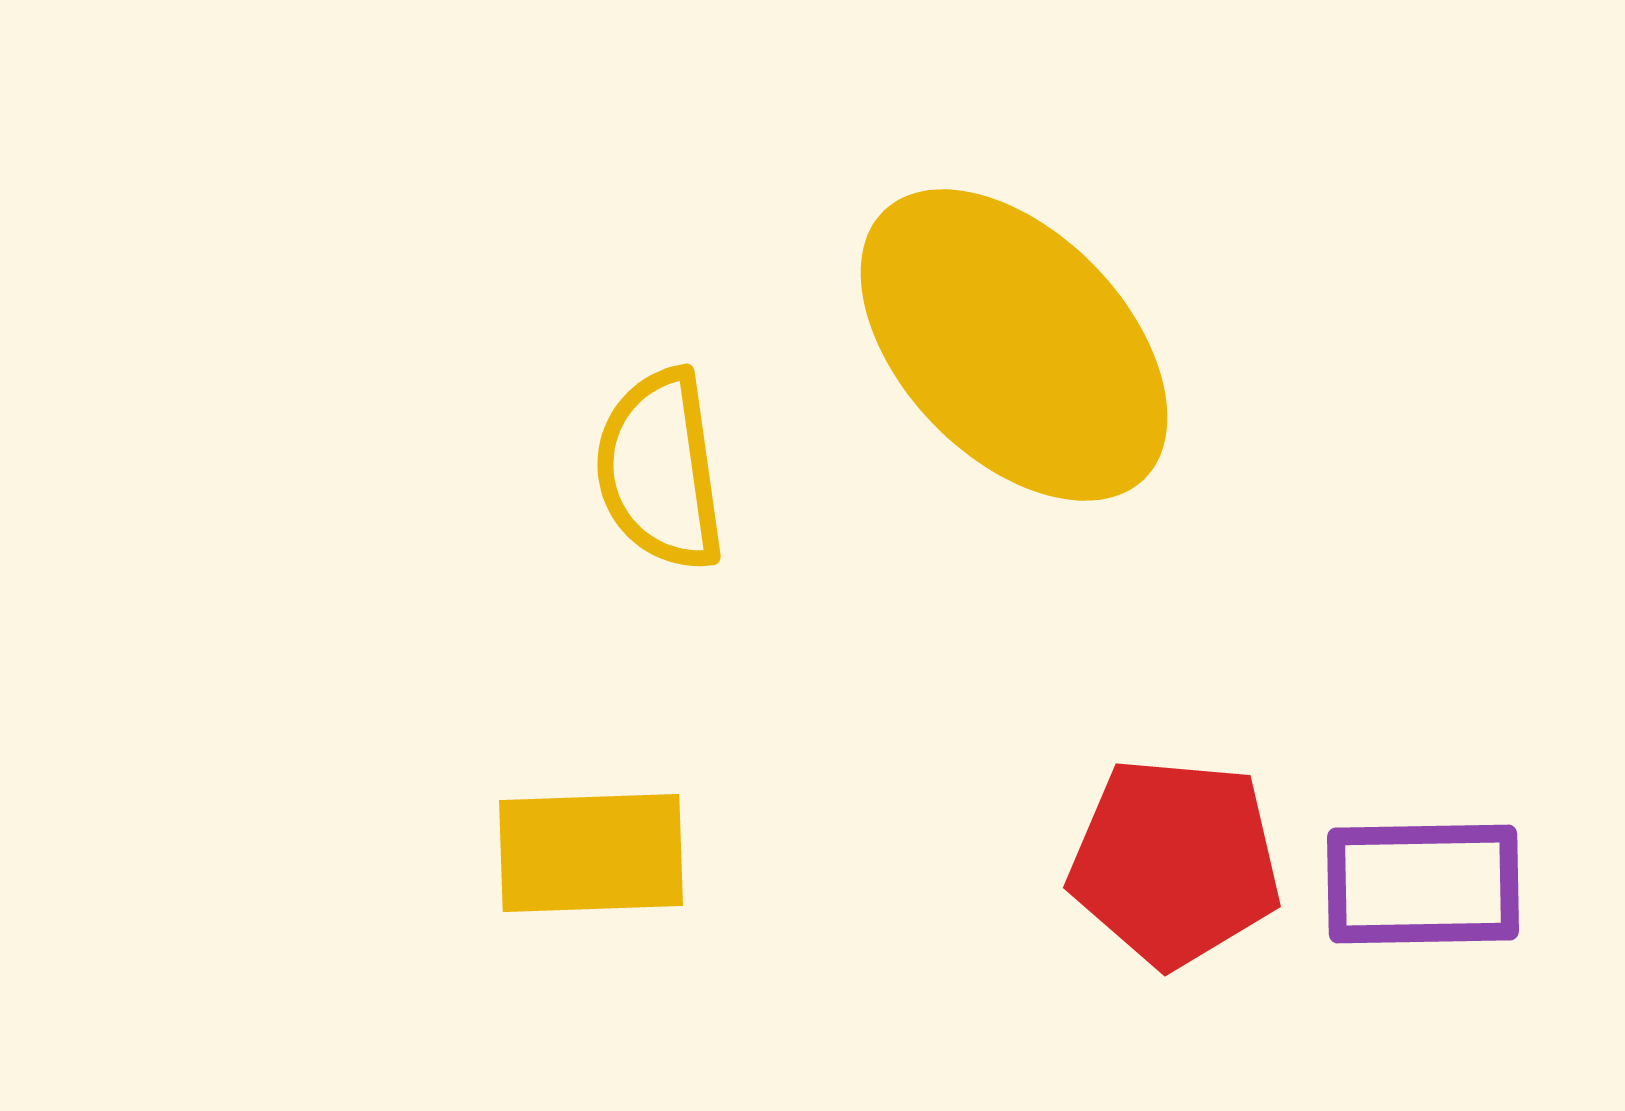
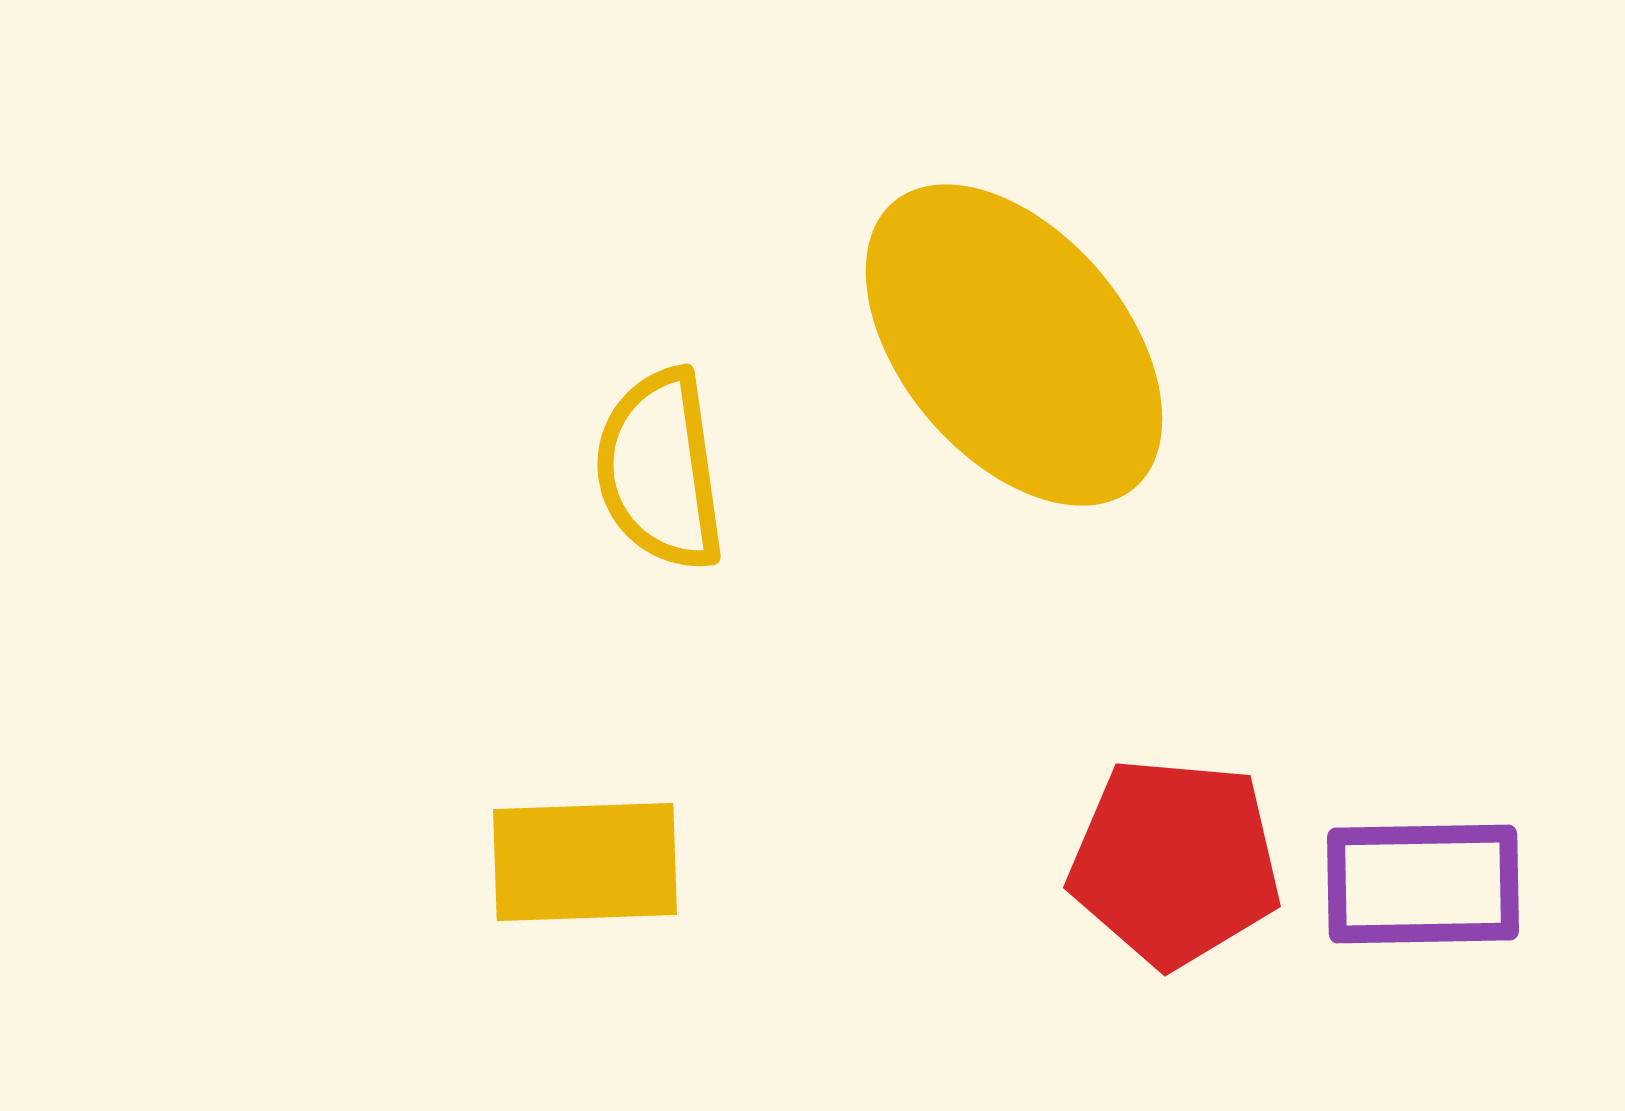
yellow ellipse: rotated 4 degrees clockwise
yellow rectangle: moved 6 px left, 9 px down
